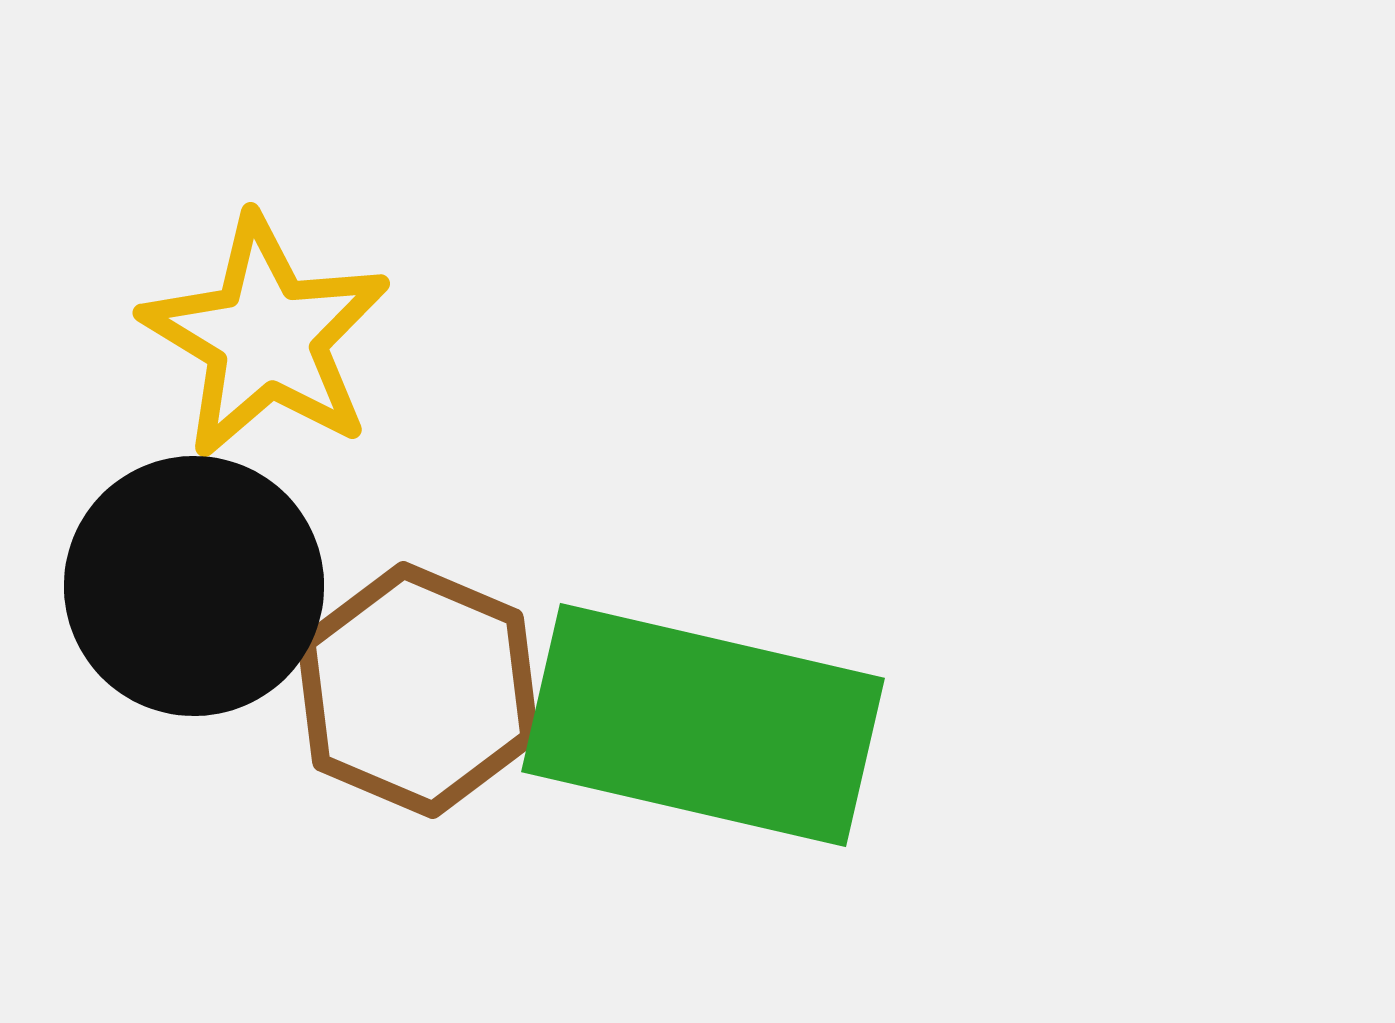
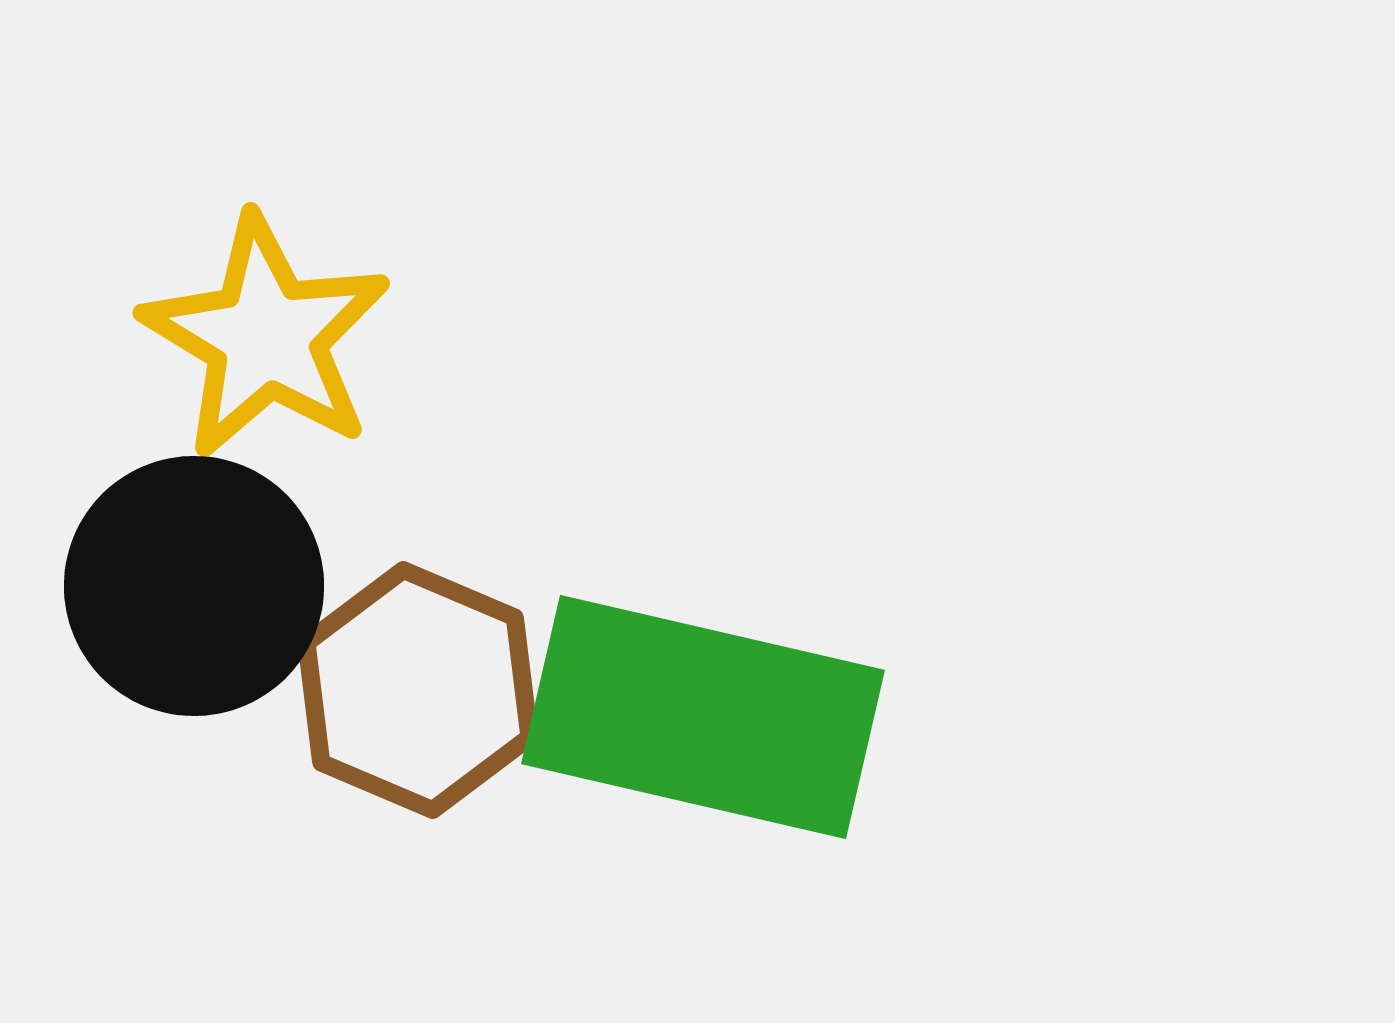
green rectangle: moved 8 px up
